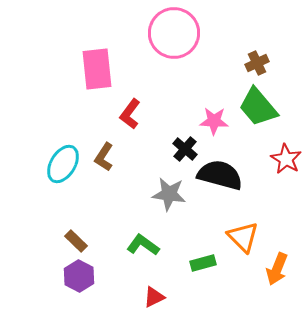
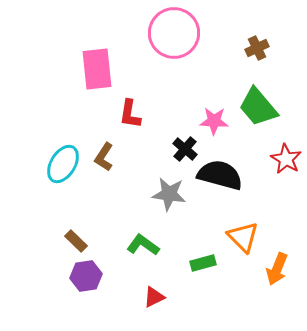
brown cross: moved 15 px up
red L-shape: rotated 28 degrees counterclockwise
purple hexagon: moved 7 px right; rotated 24 degrees clockwise
